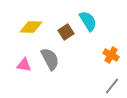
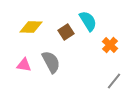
orange cross: moved 1 px left, 10 px up; rotated 14 degrees clockwise
gray semicircle: moved 1 px right, 3 px down
gray line: moved 2 px right, 5 px up
